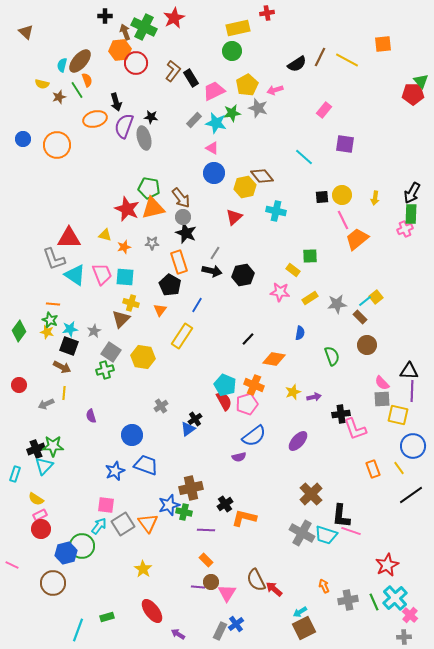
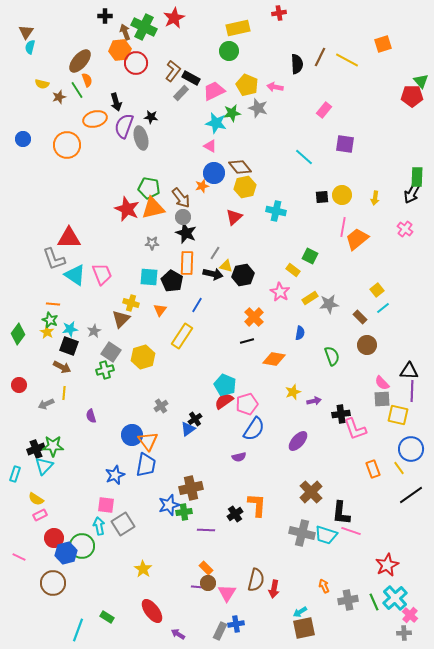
red cross at (267, 13): moved 12 px right
brown triangle at (26, 32): rotated 21 degrees clockwise
orange square at (383, 44): rotated 12 degrees counterclockwise
green circle at (232, 51): moved 3 px left
black semicircle at (297, 64): rotated 60 degrees counterclockwise
cyan semicircle at (62, 65): moved 32 px left, 18 px up
black rectangle at (191, 78): rotated 30 degrees counterclockwise
yellow pentagon at (247, 85): rotated 20 degrees counterclockwise
pink arrow at (275, 90): moved 3 px up; rotated 28 degrees clockwise
red pentagon at (413, 94): moved 1 px left, 2 px down
gray rectangle at (194, 120): moved 13 px left, 27 px up
gray ellipse at (144, 138): moved 3 px left
orange circle at (57, 145): moved 10 px right
pink triangle at (212, 148): moved 2 px left, 2 px up
brown diamond at (262, 176): moved 22 px left, 9 px up
green rectangle at (411, 214): moved 6 px right, 37 px up
pink line at (343, 220): moved 7 px down; rotated 36 degrees clockwise
pink cross at (405, 229): rotated 28 degrees counterclockwise
yellow triangle at (105, 235): moved 121 px right, 31 px down
orange star at (124, 247): moved 78 px right, 61 px up
green square at (310, 256): rotated 28 degrees clockwise
orange rectangle at (179, 262): moved 8 px right, 1 px down; rotated 20 degrees clockwise
black arrow at (212, 271): moved 1 px right, 3 px down
cyan square at (125, 277): moved 24 px right
black pentagon at (170, 285): moved 2 px right, 4 px up
pink star at (280, 292): rotated 24 degrees clockwise
yellow square at (376, 297): moved 1 px right, 7 px up
cyan line at (365, 301): moved 18 px right, 7 px down
gray star at (337, 304): moved 8 px left
green diamond at (19, 331): moved 1 px left, 3 px down
yellow star at (47, 332): rotated 16 degrees clockwise
black line at (248, 339): moved 1 px left, 2 px down; rotated 32 degrees clockwise
yellow hexagon at (143, 357): rotated 25 degrees counterclockwise
orange cross at (254, 385): moved 68 px up; rotated 24 degrees clockwise
purple arrow at (314, 397): moved 4 px down
red semicircle at (224, 401): rotated 96 degrees counterclockwise
blue semicircle at (254, 436): moved 7 px up; rotated 20 degrees counterclockwise
blue circle at (413, 446): moved 2 px left, 3 px down
blue trapezoid at (146, 465): rotated 80 degrees clockwise
blue star at (115, 471): moved 4 px down
brown cross at (311, 494): moved 2 px up
black cross at (225, 504): moved 10 px right, 10 px down
green cross at (184, 512): rotated 21 degrees counterclockwise
black L-shape at (341, 516): moved 3 px up
orange L-shape at (244, 518): moved 13 px right, 13 px up; rotated 80 degrees clockwise
orange triangle at (148, 523): moved 82 px up
cyan arrow at (99, 526): rotated 48 degrees counterclockwise
red circle at (41, 529): moved 13 px right, 9 px down
gray cross at (302, 533): rotated 15 degrees counterclockwise
orange rectangle at (206, 560): moved 8 px down
pink line at (12, 565): moved 7 px right, 8 px up
brown semicircle at (256, 580): rotated 140 degrees counterclockwise
brown circle at (211, 582): moved 3 px left, 1 px down
red arrow at (274, 589): rotated 120 degrees counterclockwise
green rectangle at (107, 617): rotated 48 degrees clockwise
blue cross at (236, 624): rotated 28 degrees clockwise
brown square at (304, 628): rotated 15 degrees clockwise
gray cross at (404, 637): moved 4 px up
